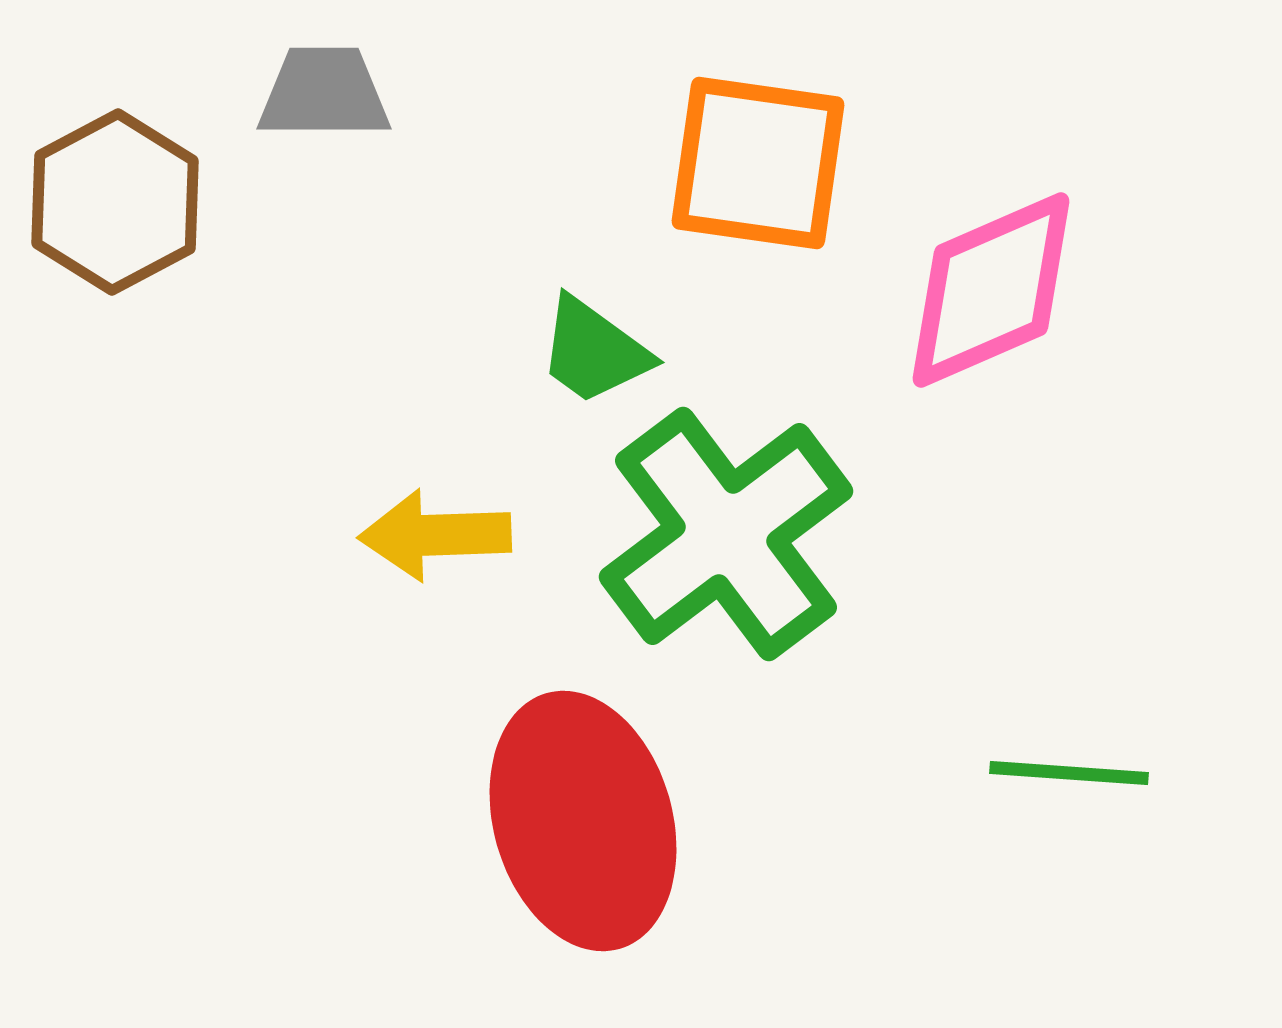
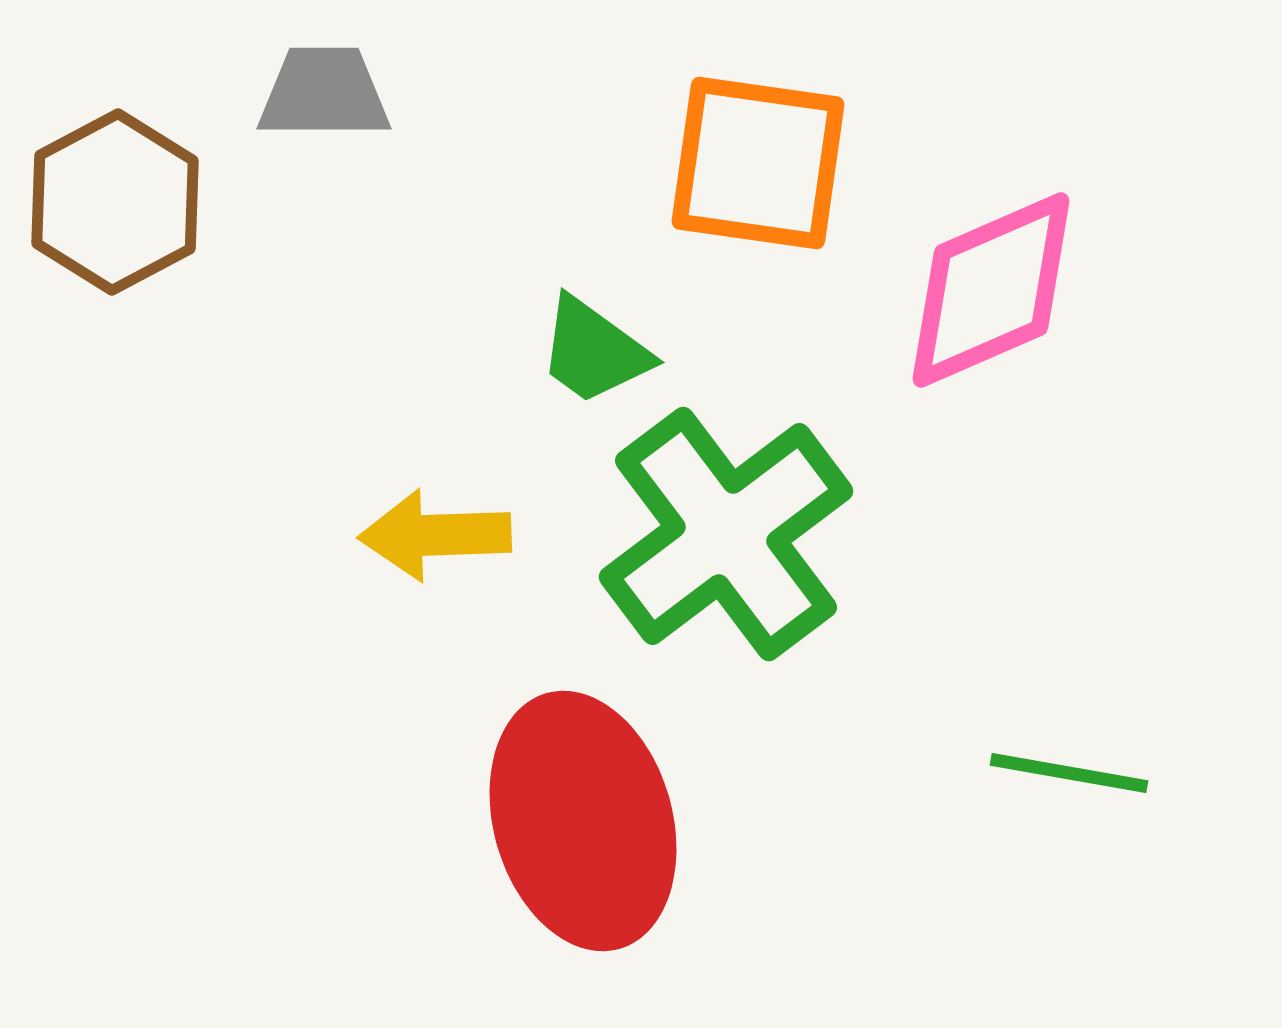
green line: rotated 6 degrees clockwise
